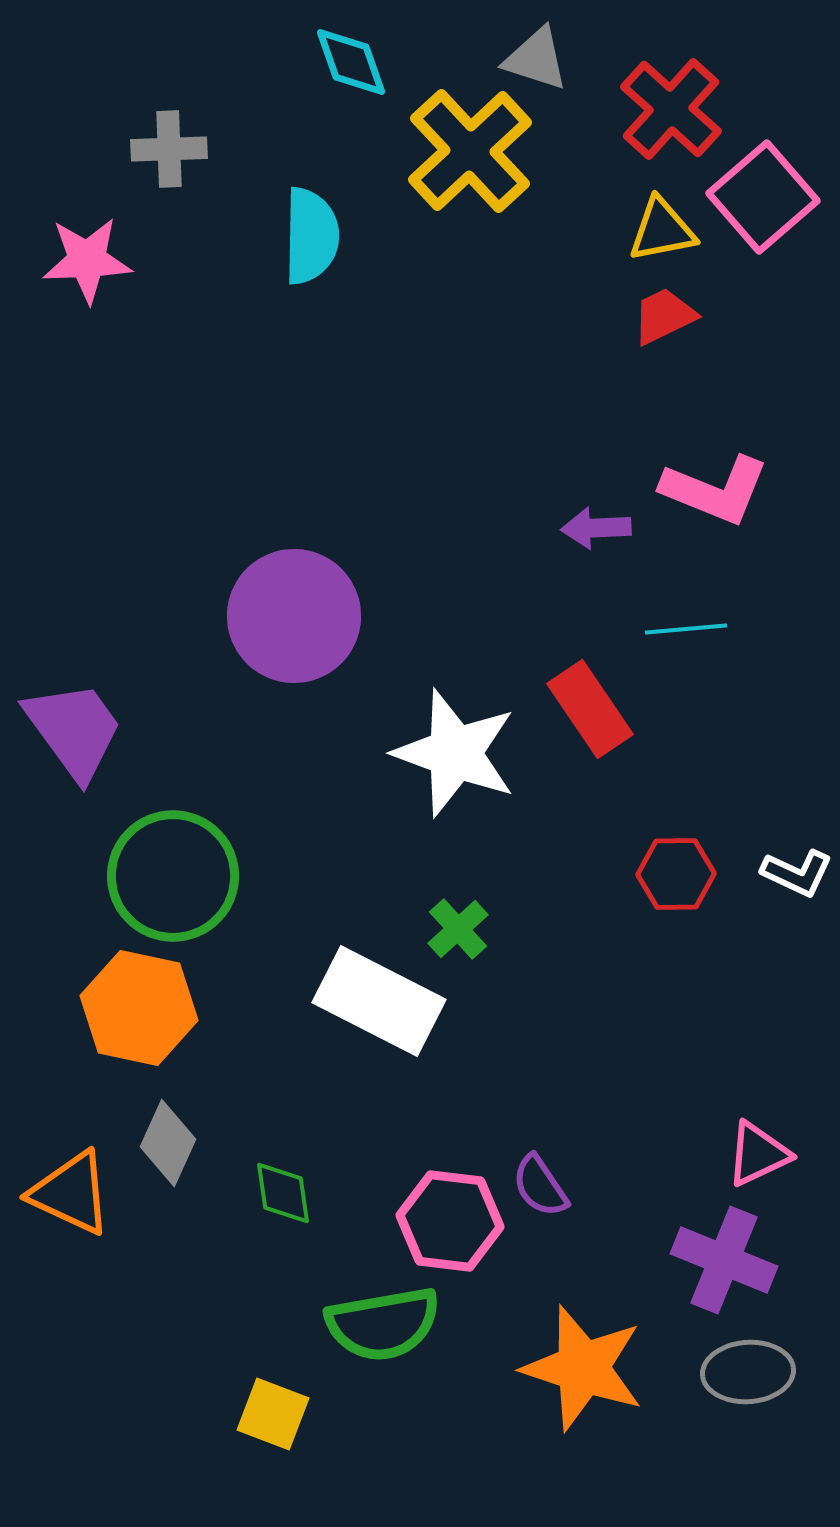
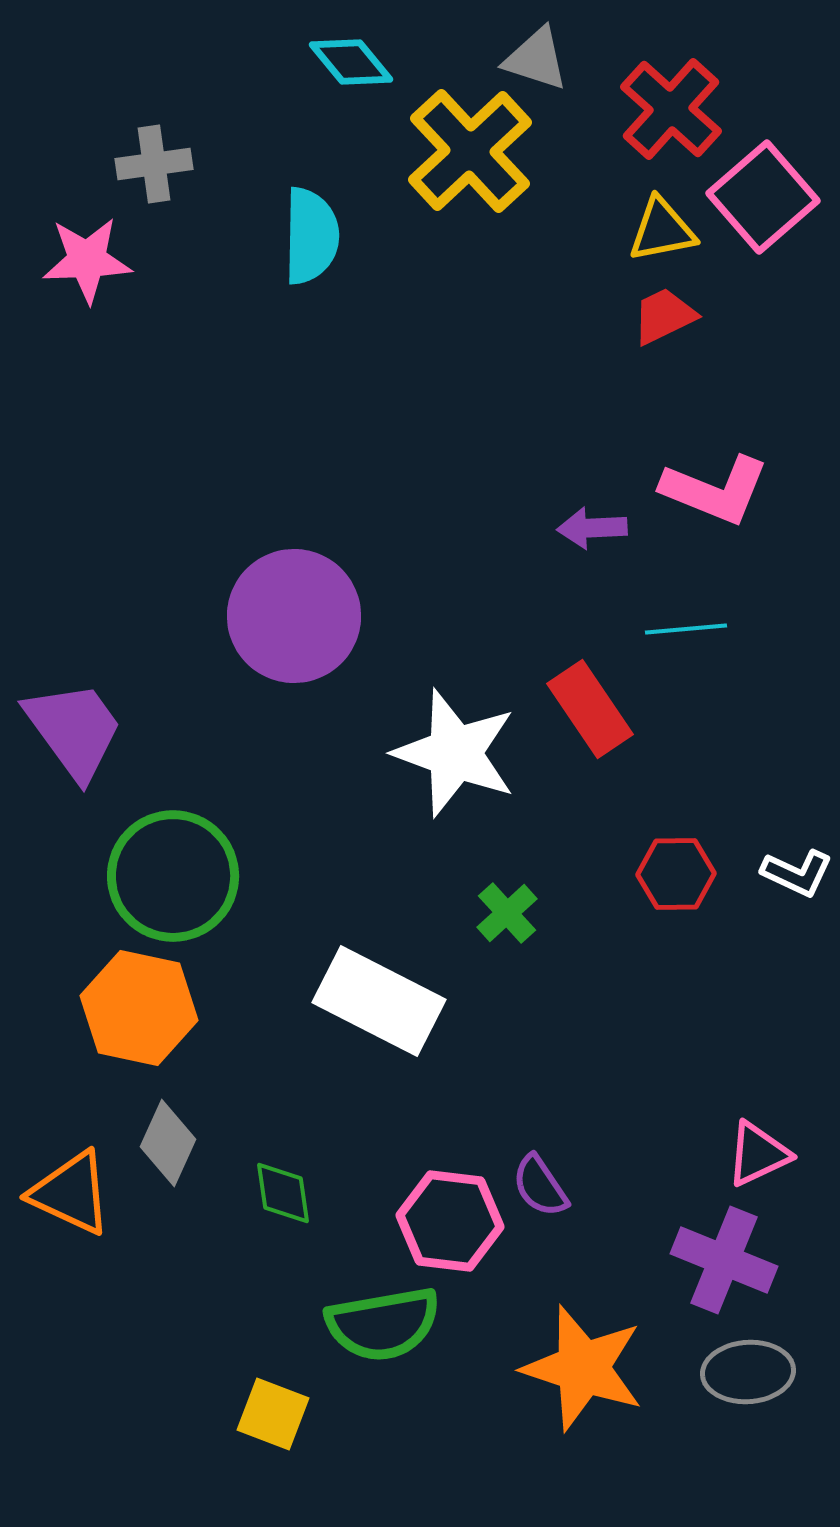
cyan diamond: rotated 20 degrees counterclockwise
gray cross: moved 15 px left, 15 px down; rotated 6 degrees counterclockwise
purple arrow: moved 4 px left
green cross: moved 49 px right, 16 px up
